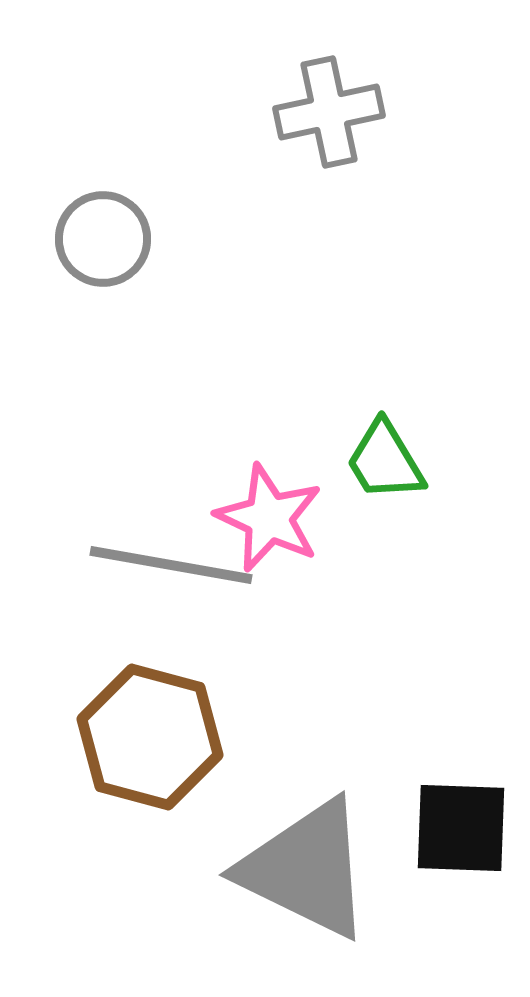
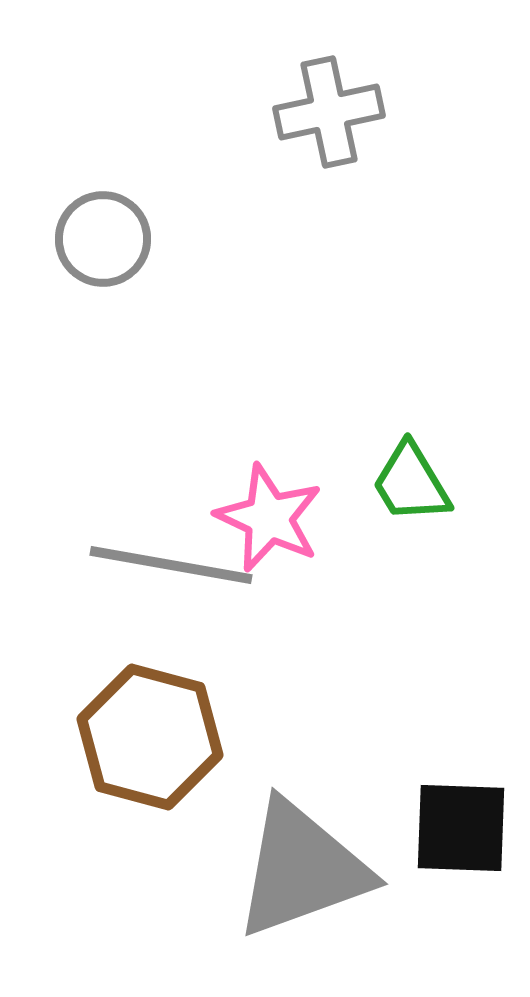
green trapezoid: moved 26 px right, 22 px down
gray triangle: moved 4 px left; rotated 46 degrees counterclockwise
